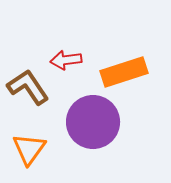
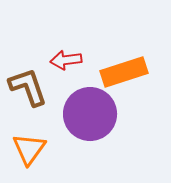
brown L-shape: rotated 15 degrees clockwise
purple circle: moved 3 px left, 8 px up
